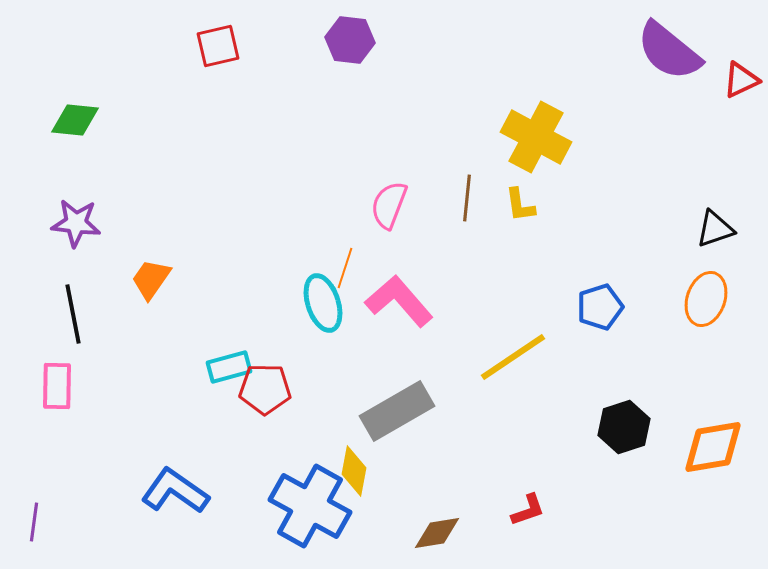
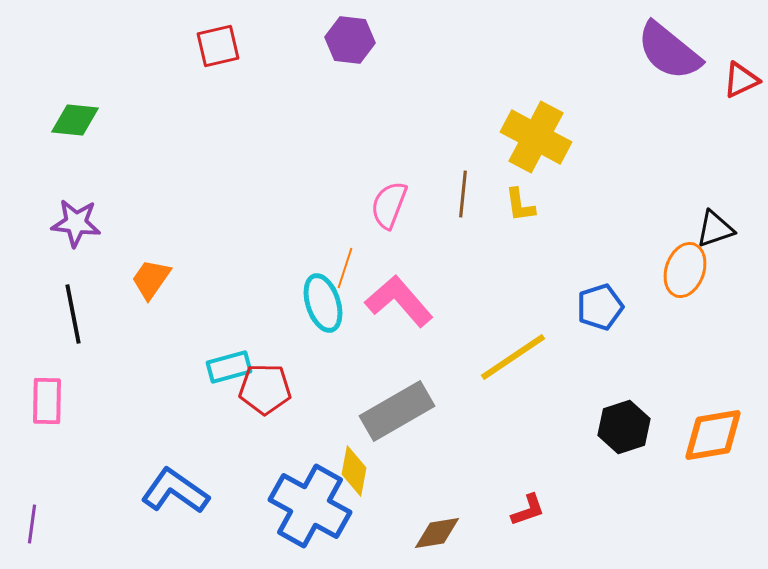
brown line: moved 4 px left, 4 px up
orange ellipse: moved 21 px left, 29 px up
pink rectangle: moved 10 px left, 15 px down
orange diamond: moved 12 px up
purple line: moved 2 px left, 2 px down
